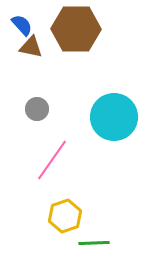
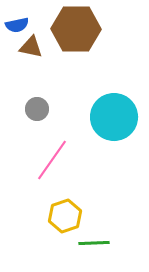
blue semicircle: moved 5 px left; rotated 120 degrees clockwise
